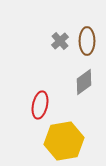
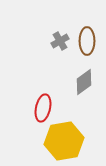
gray cross: rotated 12 degrees clockwise
red ellipse: moved 3 px right, 3 px down
